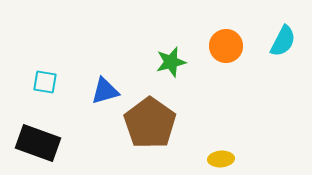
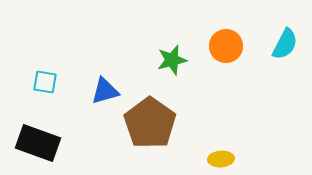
cyan semicircle: moved 2 px right, 3 px down
green star: moved 1 px right, 2 px up
